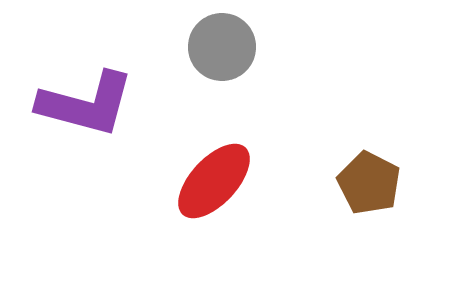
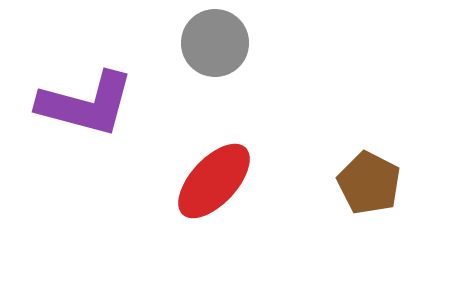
gray circle: moved 7 px left, 4 px up
